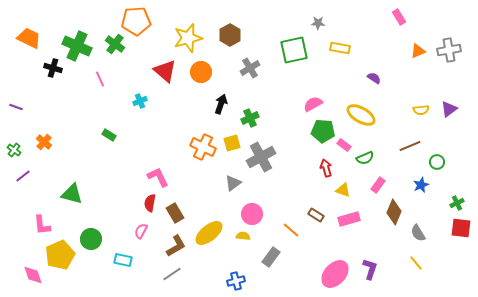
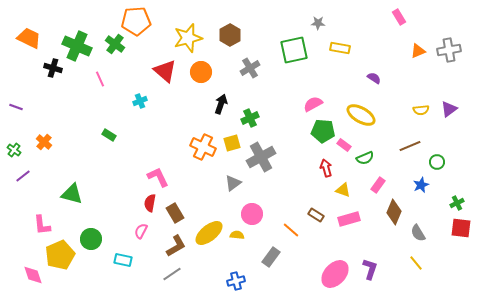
yellow semicircle at (243, 236): moved 6 px left, 1 px up
